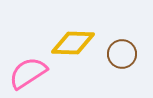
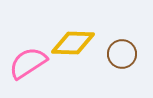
pink semicircle: moved 10 px up
